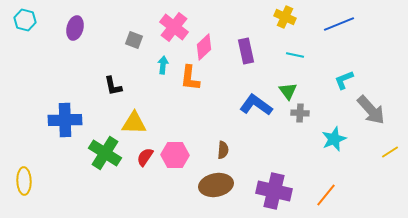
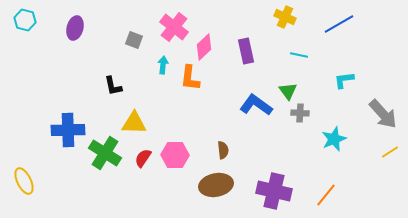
blue line: rotated 8 degrees counterclockwise
cyan line: moved 4 px right
cyan L-shape: rotated 15 degrees clockwise
gray arrow: moved 12 px right, 4 px down
blue cross: moved 3 px right, 10 px down
brown semicircle: rotated 12 degrees counterclockwise
red semicircle: moved 2 px left, 1 px down
yellow ellipse: rotated 24 degrees counterclockwise
